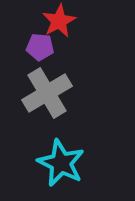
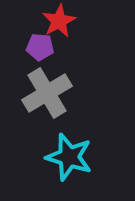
cyan star: moved 8 px right, 6 px up; rotated 9 degrees counterclockwise
